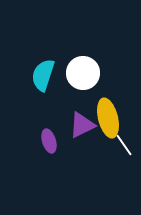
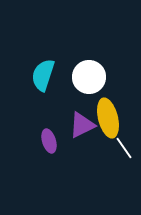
white circle: moved 6 px right, 4 px down
white line: moved 3 px down
